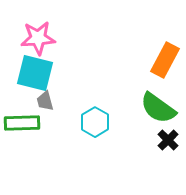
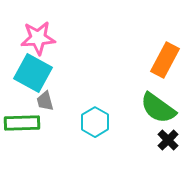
cyan square: moved 2 px left; rotated 15 degrees clockwise
